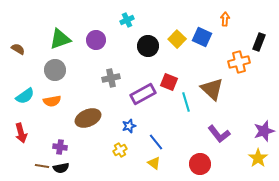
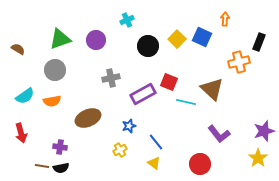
cyan line: rotated 60 degrees counterclockwise
